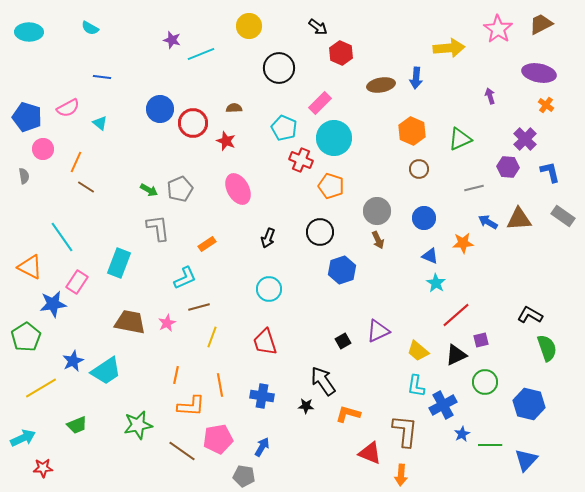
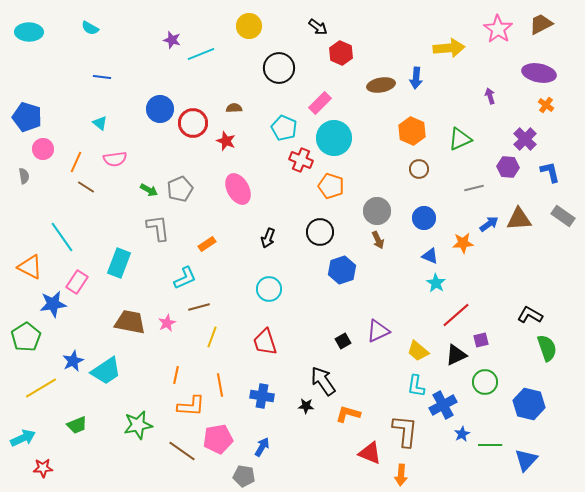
pink semicircle at (68, 108): moved 47 px right, 51 px down; rotated 20 degrees clockwise
blue arrow at (488, 222): moved 1 px right, 2 px down; rotated 114 degrees clockwise
